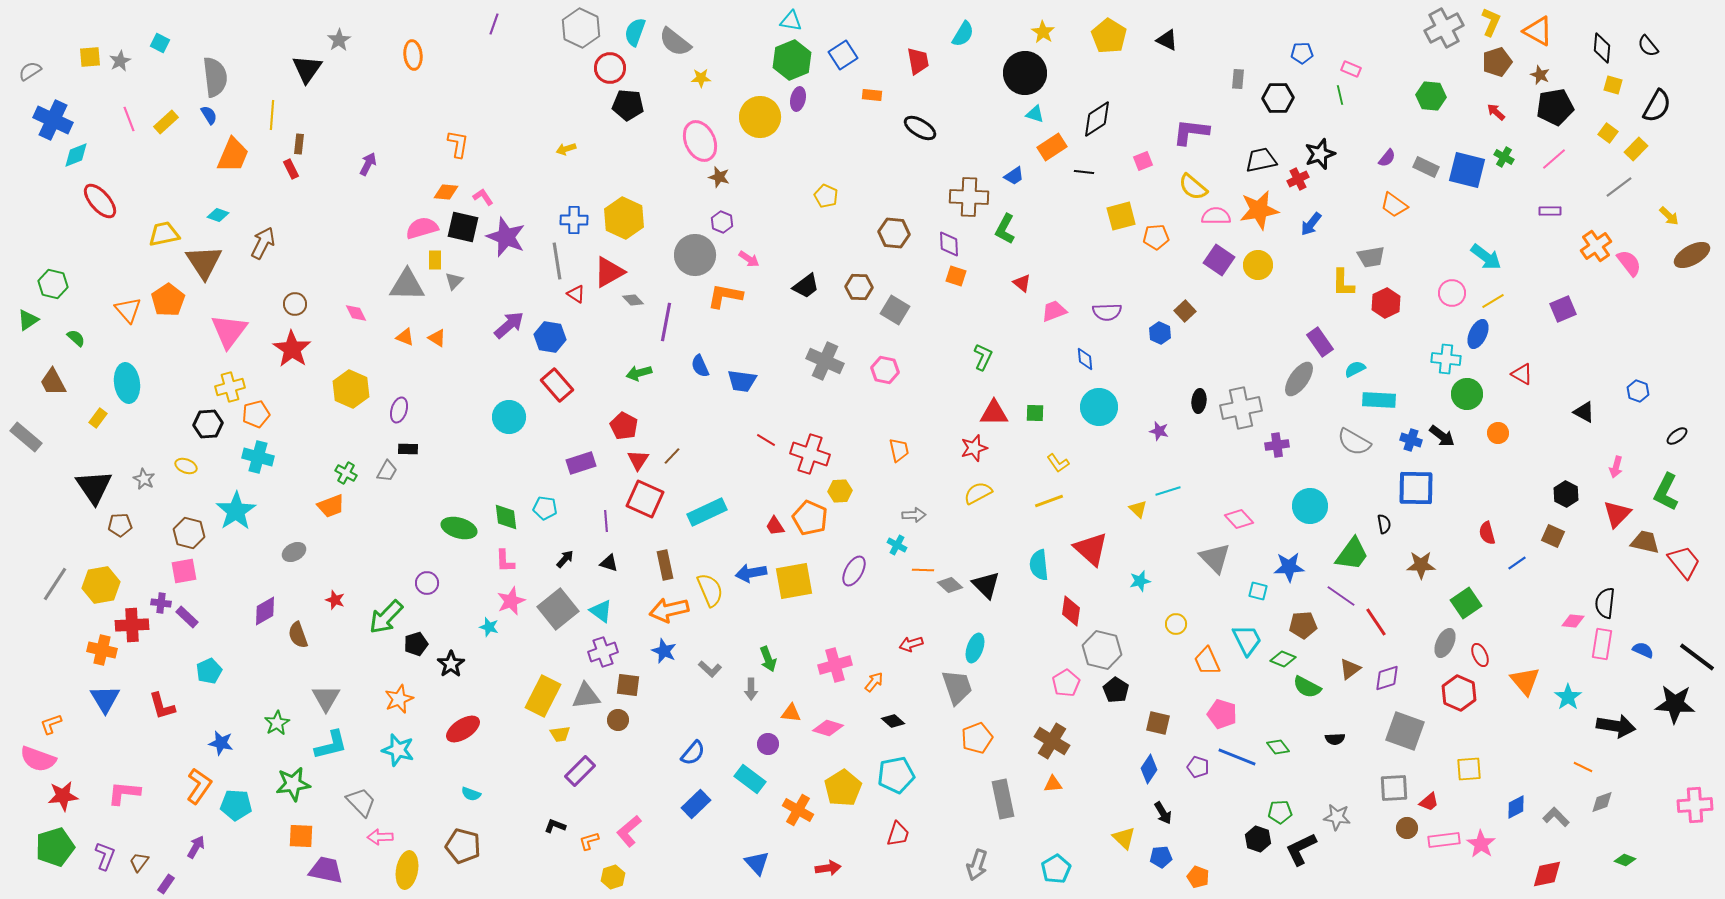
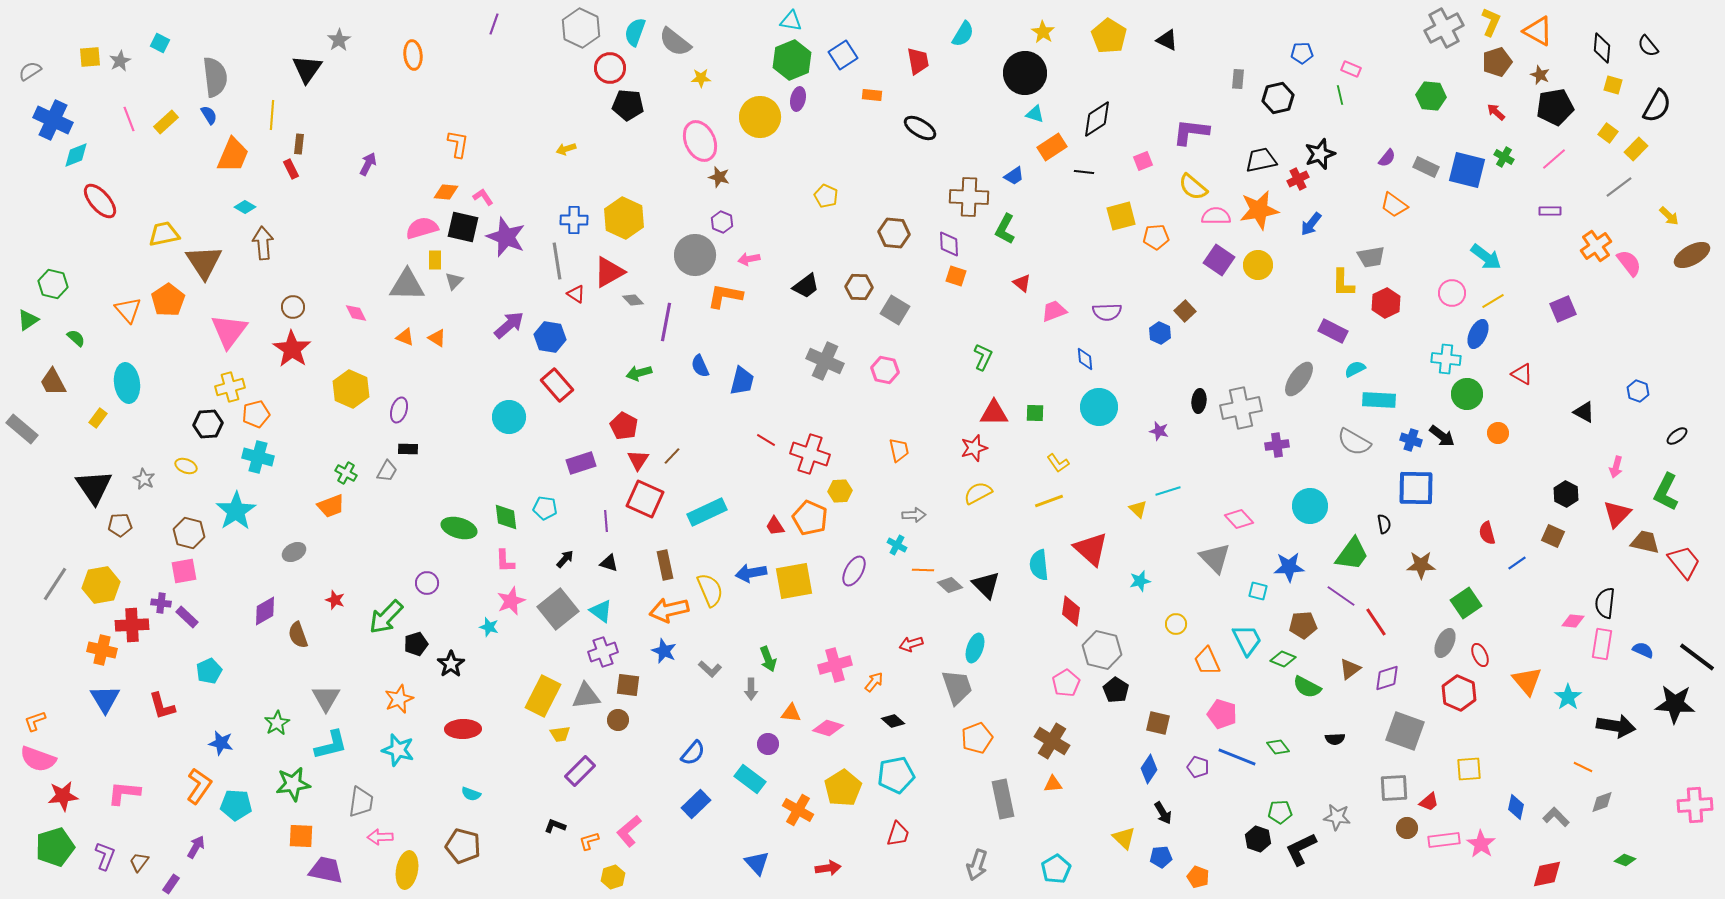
black hexagon at (1278, 98): rotated 12 degrees counterclockwise
cyan diamond at (218, 215): moved 27 px right, 8 px up; rotated 10 degrees clockwise
brown arrow at (263, 243): rotated 32 degrees counterclockwise
pink arrow at (749, 259): rotated 135 degrees clockwise
brown circle at (295, 304): moved 2 px left, 3 px down
purple rectangle at (1320, 342): moved 13 px right, 11 px up; rotated 28 degrees counterclockwise
blue trapezoid at (742, 381): rotated 84 degrees counterclockwise
gray rectangle at (26, 437): moved 4 px left, 8 px up
orange triangle at (1525, 681): moved 2 px right
orange L-shape at (51, 724): moved 16 px left, 3 px up
red ellipse at (463, 729): rotated 32 degrees clockwise
gray trapezoid at (361, 802): rotated 52 degrees clockwise
blue diamond at (1516, 807): rotated 50 degrees counterclockwise
purple rectangle at (166, 884): moved 5 px right
